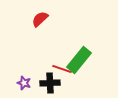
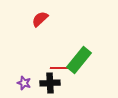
red line: moved 2 px left, 1 px up; rotated 18 degrees counterclockwise
